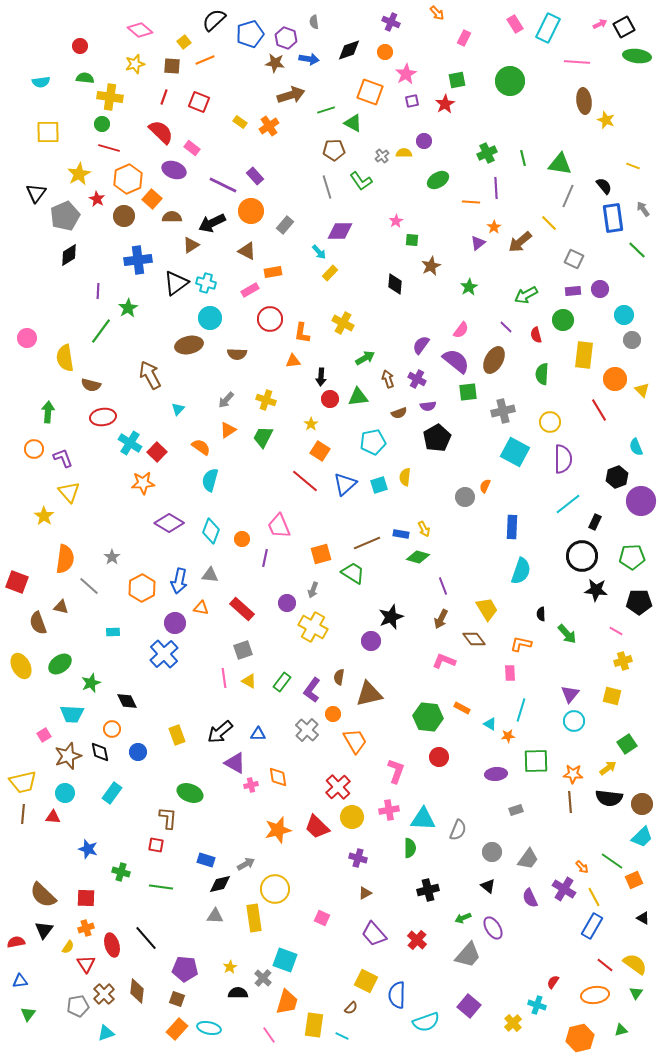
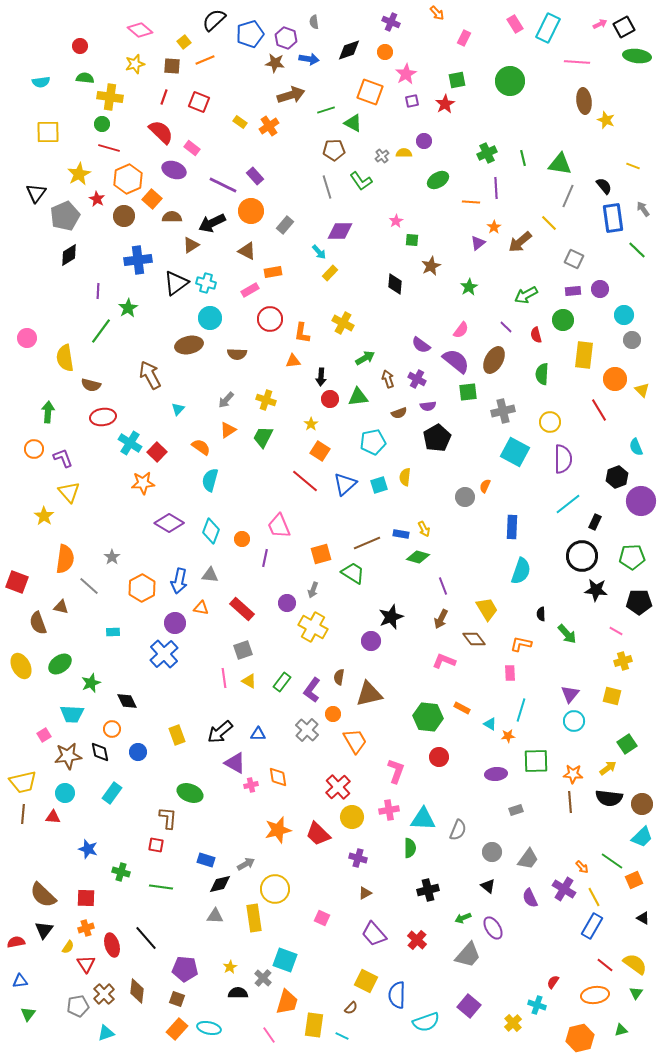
purple semicircle at (421, 345): rotated 90 degrees counterclockwise
brown star at (68, 756): rotated 12 degrees clockwise
red trapezoid at (317, 827): moved 1 px right, 7 px down
